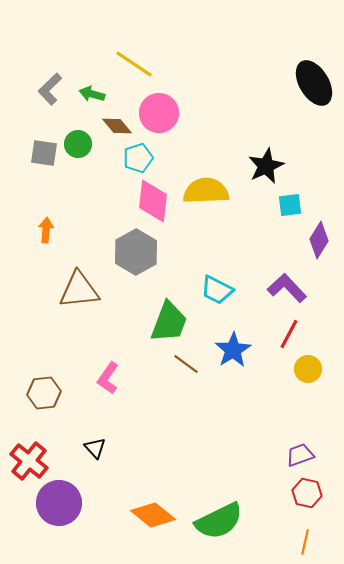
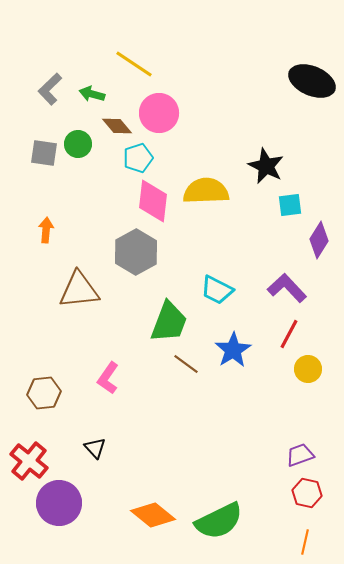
black ellipse: moved 2 px left, 2 px up; rotated 36 degrees counterclockwise
black star: rotated 21 degrees counterclockwise
